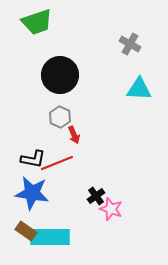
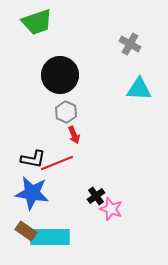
gray hexagon: moved 6 px right, 5 px up
